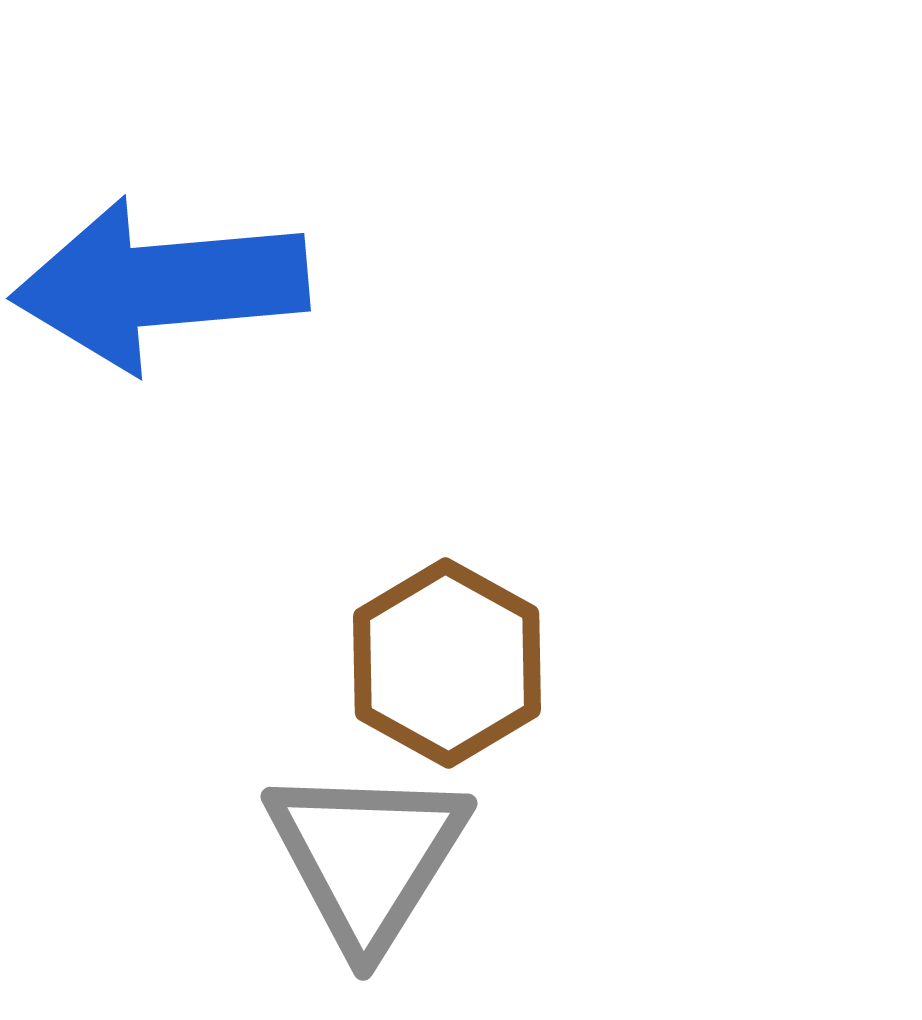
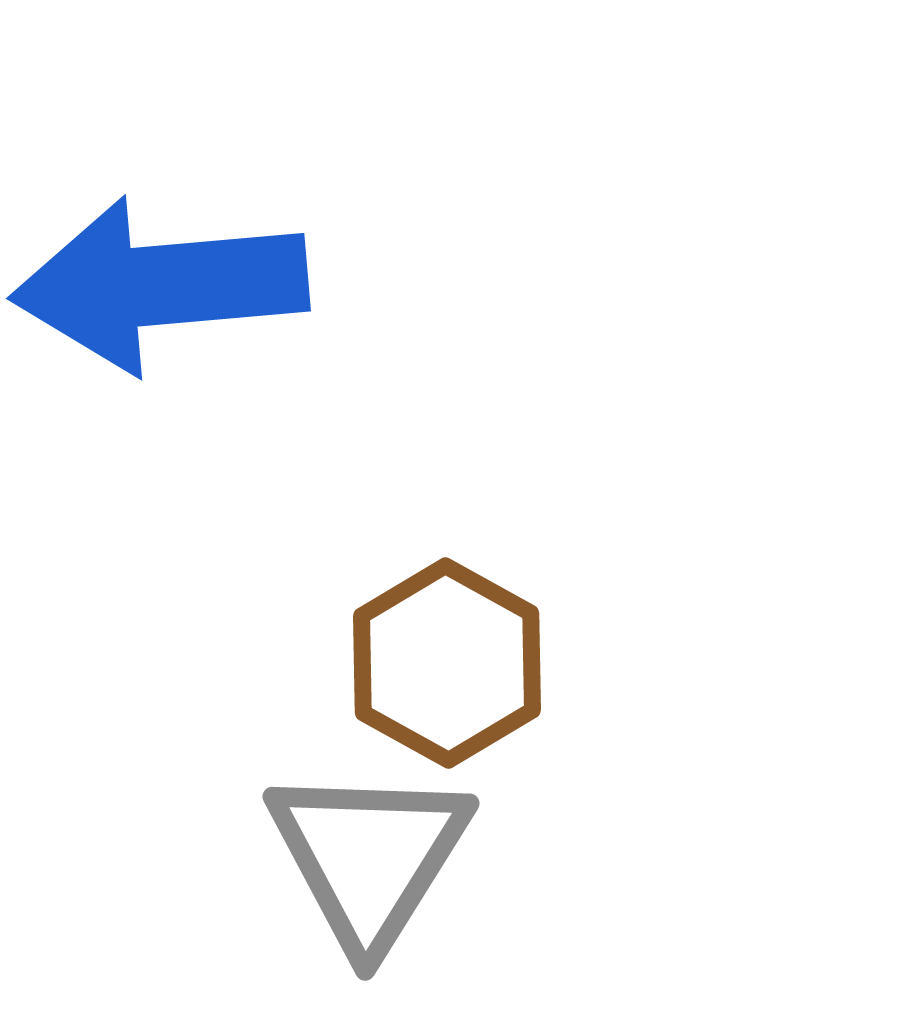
gray triangle: moved 2 px right
